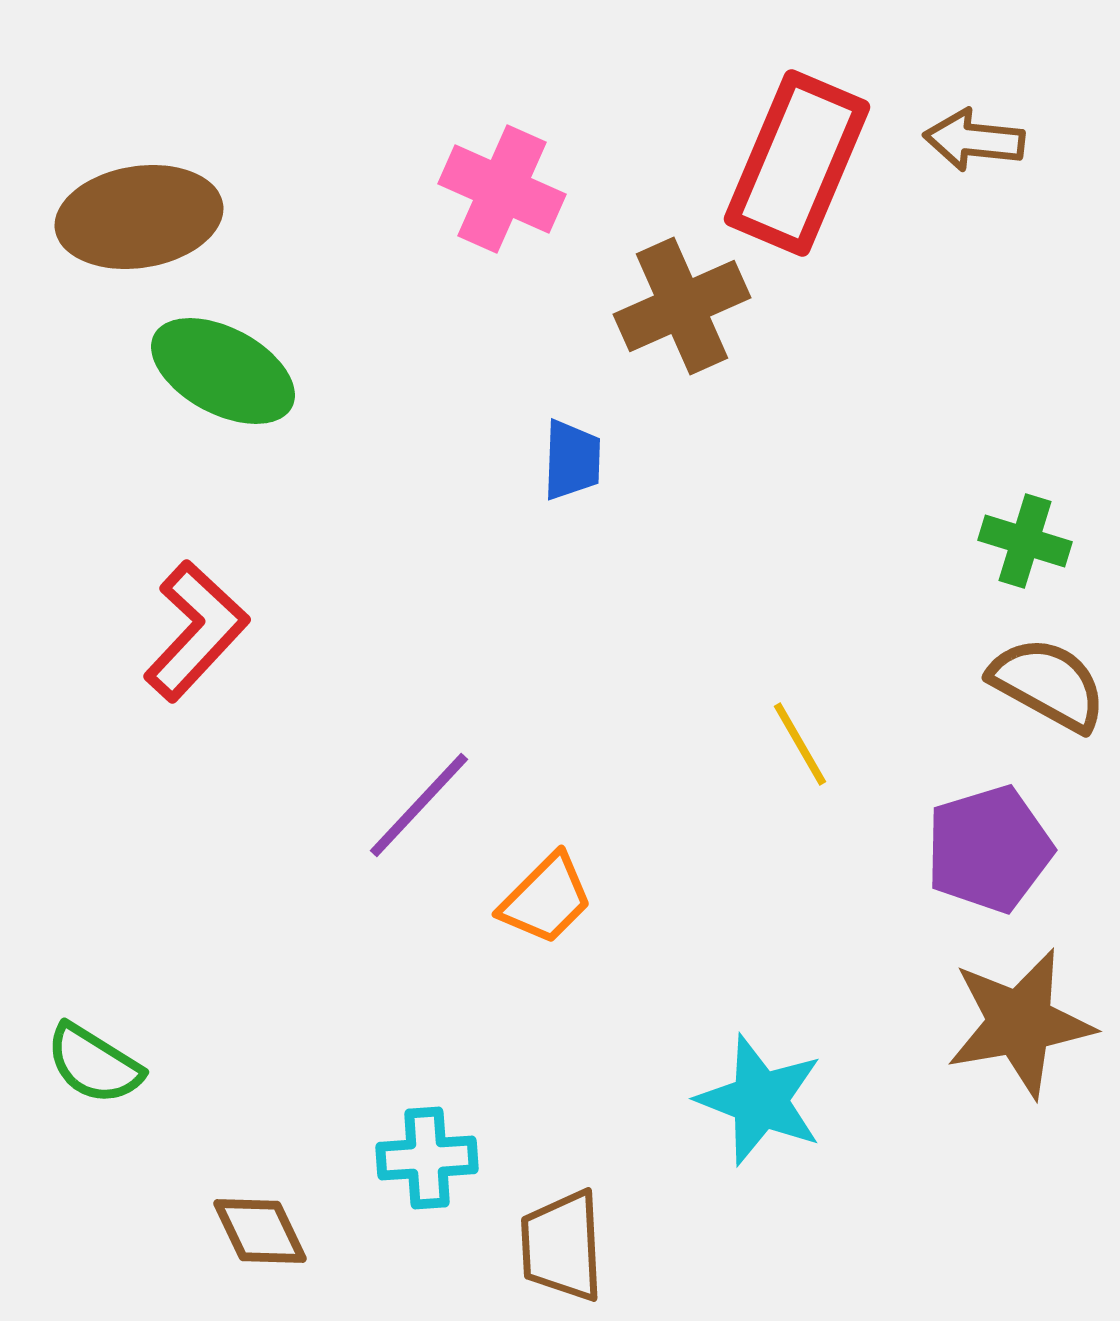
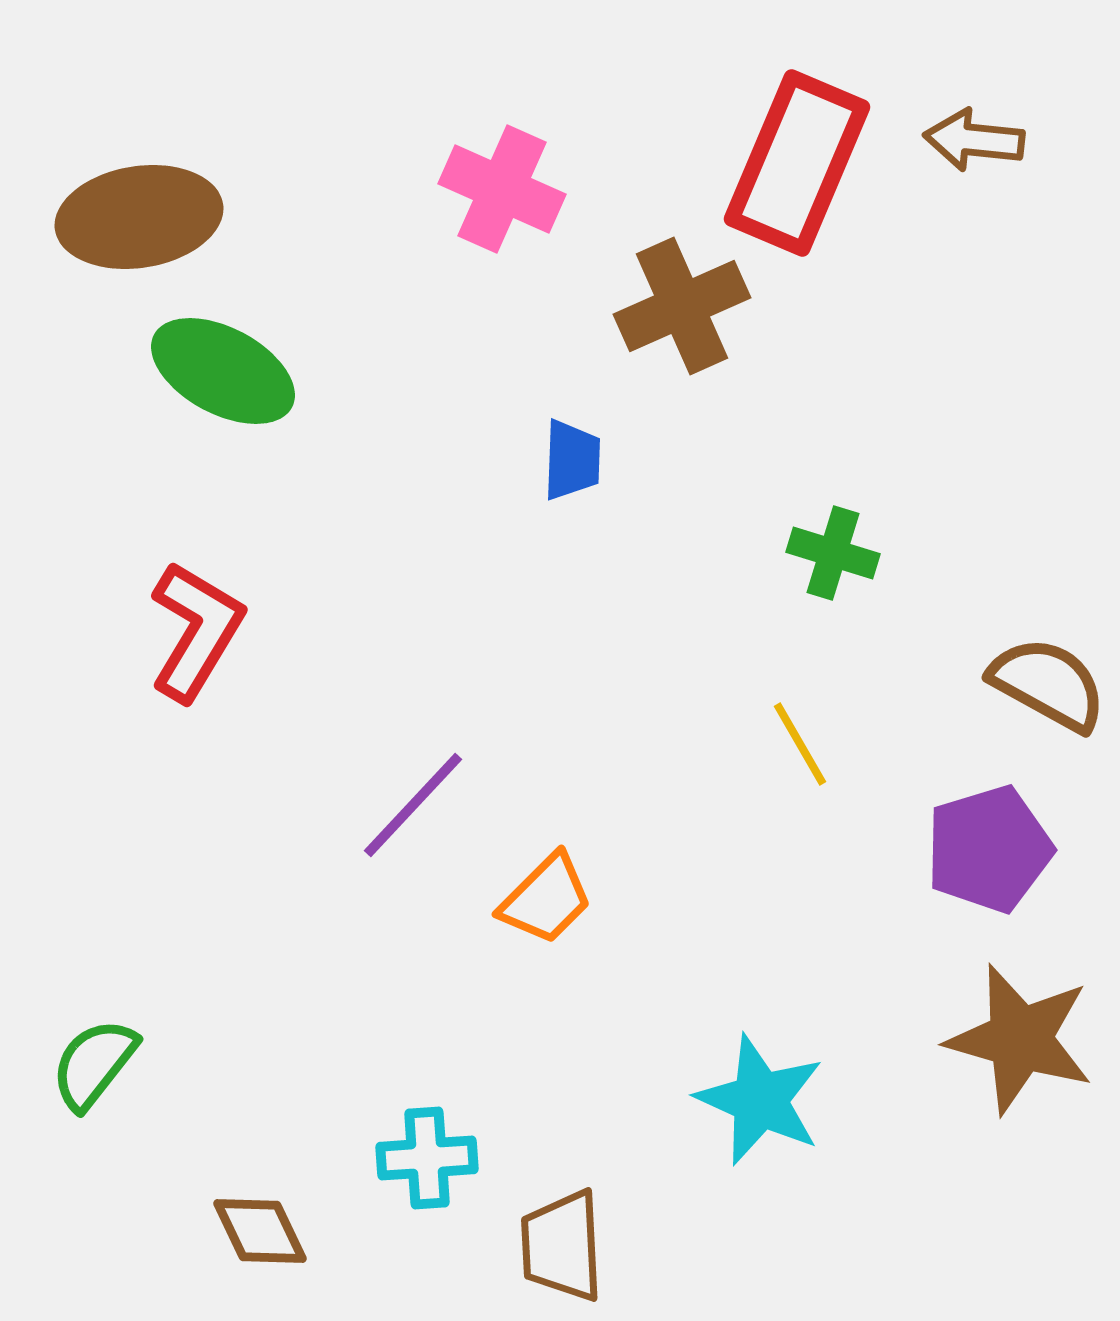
green cross: moved 192 px left, 12 px down
red L-shape: rotated 12 degrees counterclockwise
purple line: moved 6 px left
brown star: moved 16 px down; rotated 26 degrees clockwise
green semicircle: rotated 96 degrees clockwise
cyan star: rotated 3 degrees clockwise
